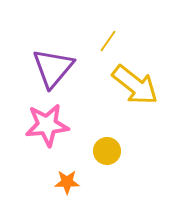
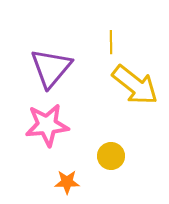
yellow line: moved 3 px right, 1 px down; rotated 35 degrees counterclockwise
purple triangle: moved 2 px left
yellow circle: moved 4 px right, 5 px down
